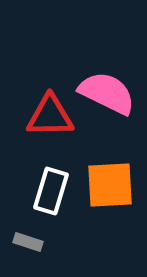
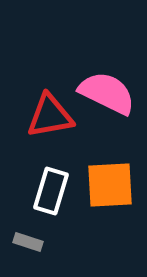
red triangle: rotated 9 degrees counterclockwise
